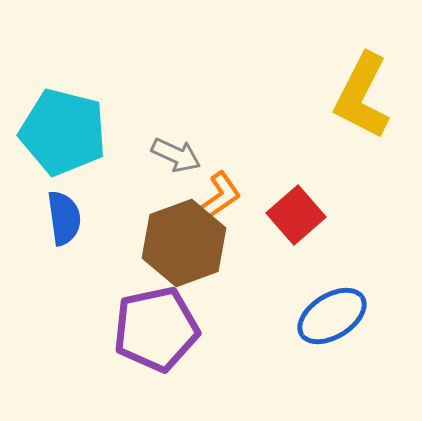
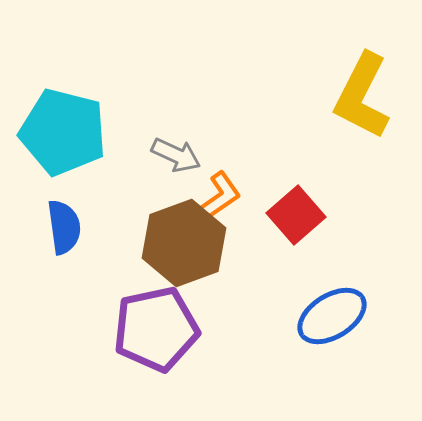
blue semicircle: moved 9 px down
